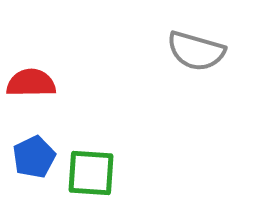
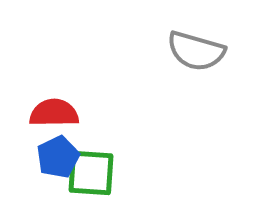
red semicircle: moved 23 px right, 30 px down
blue pentagon: moved 24 px right
